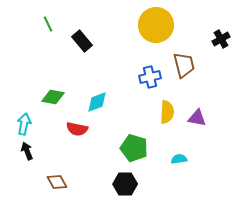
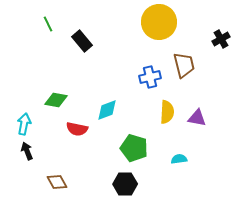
yellow circle: moved 3 px right, 3 px up
green diamond: moved 3 px right, 3 px down
cyan diamond: moved 10 px right, 8 px down
